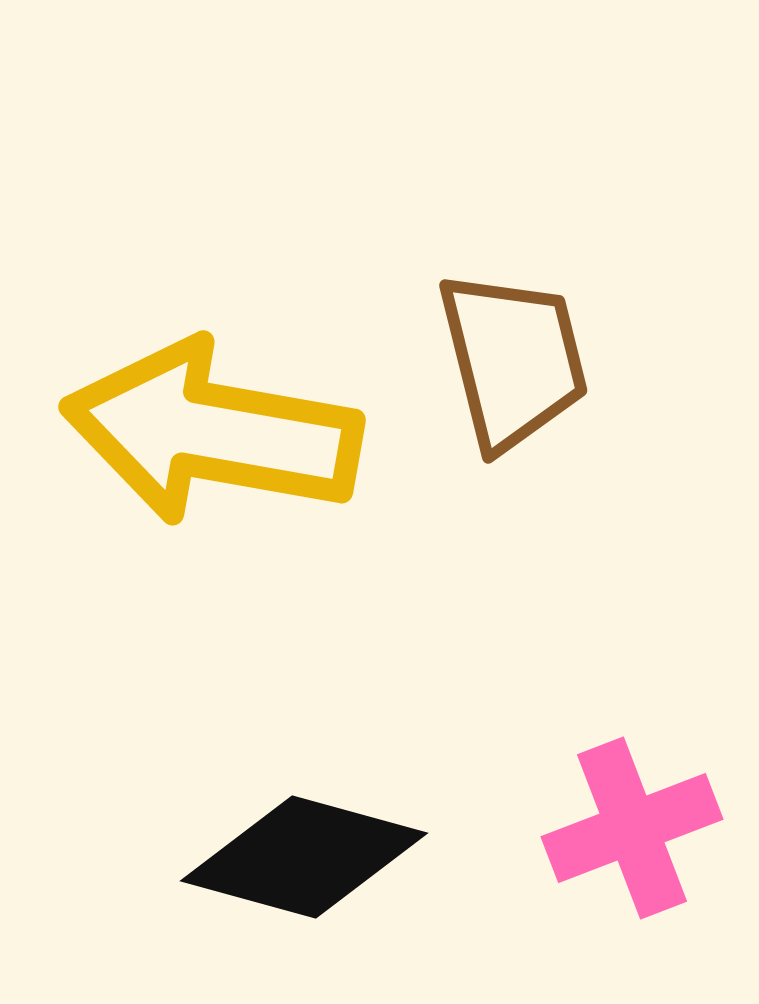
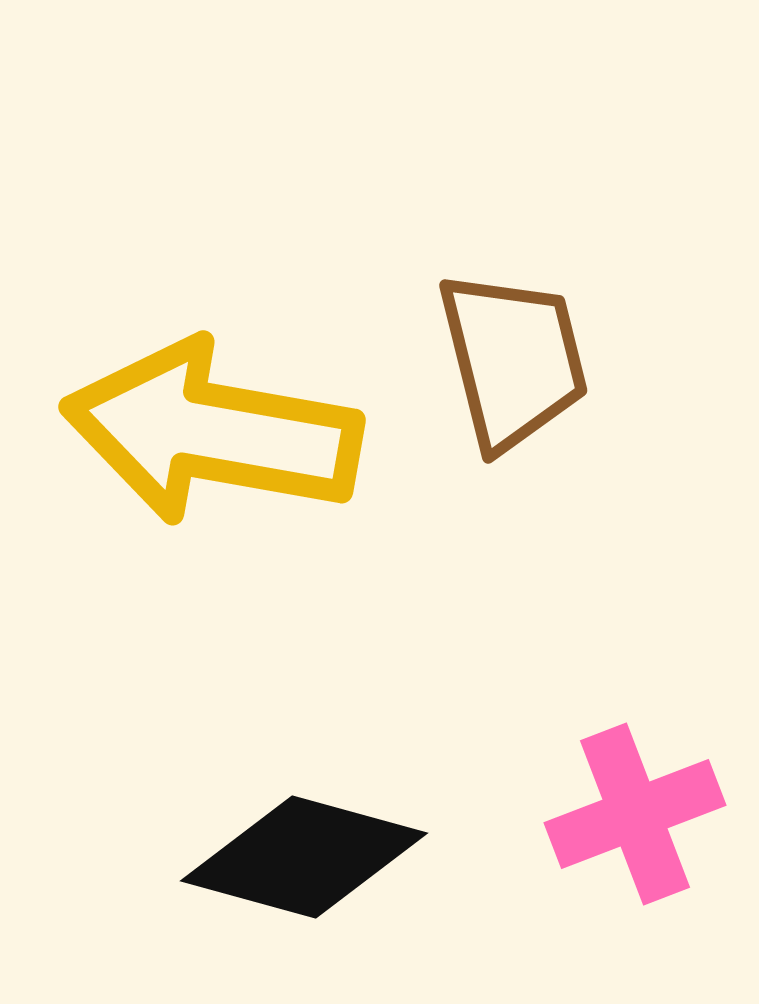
pink cross: moved 3 px right, 14 px up
